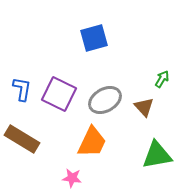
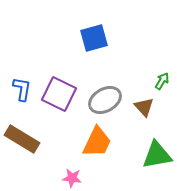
green arrow: moved 2 px down
orange trapezoid: moved 5 px right
